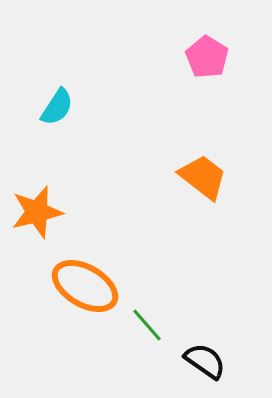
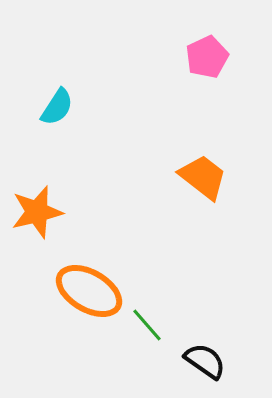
pink pentagon: rotated 15 degrees clockwise
orange ellipse: moved 4 px right, 5 px down
